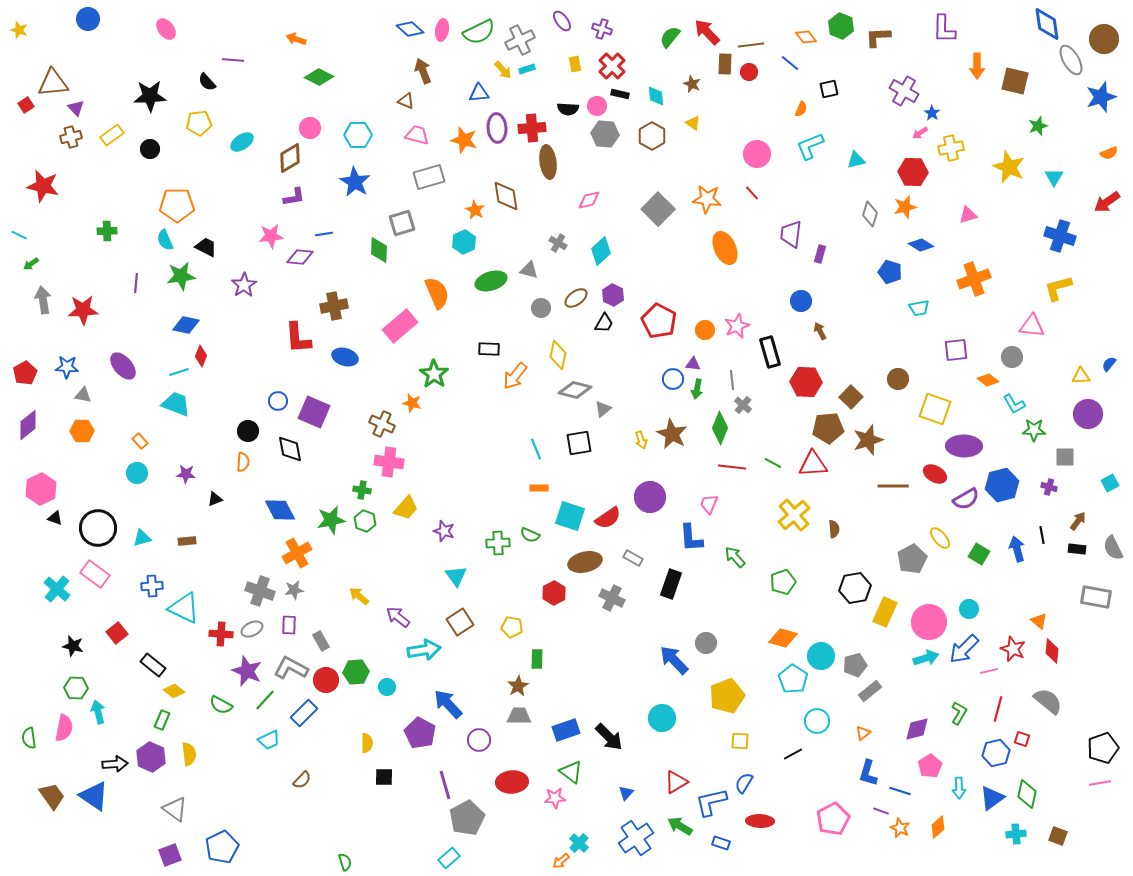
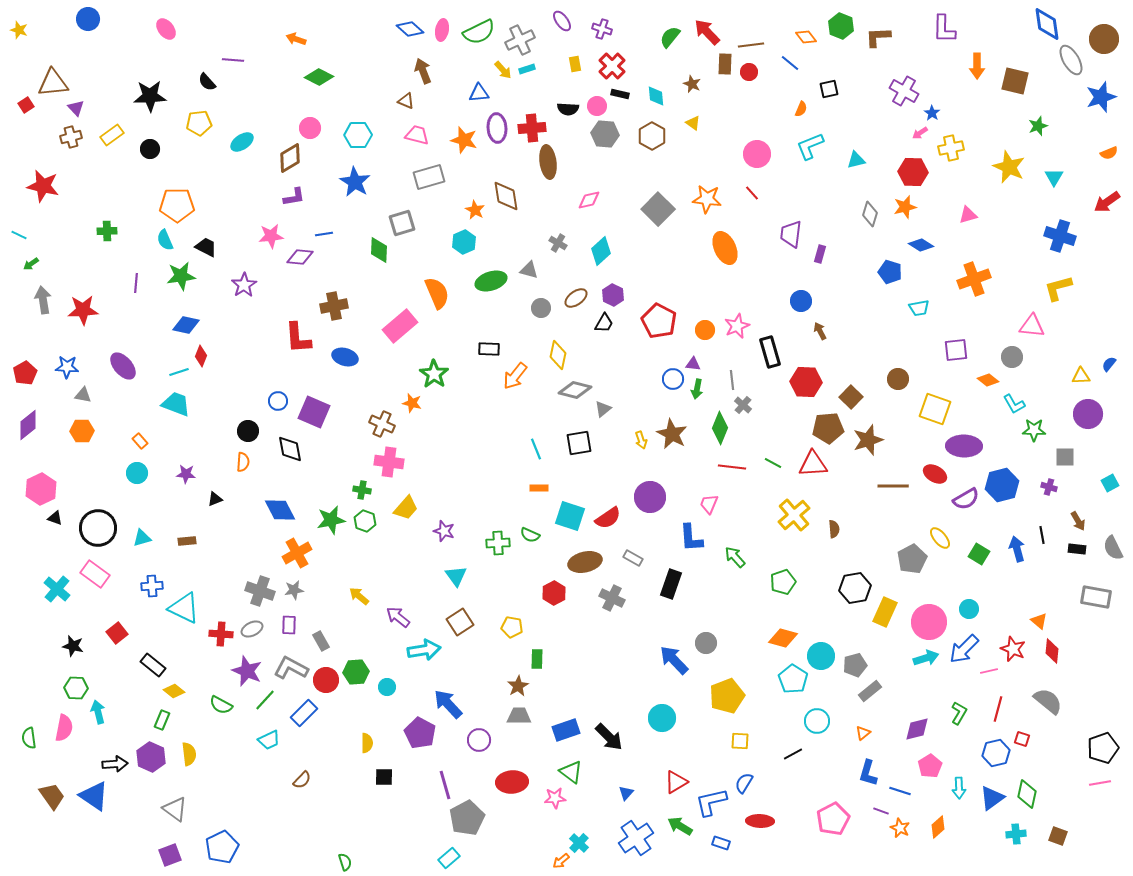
brown arrow at (1078, 521): rotated 114 degrees clockwise
